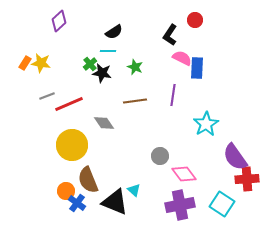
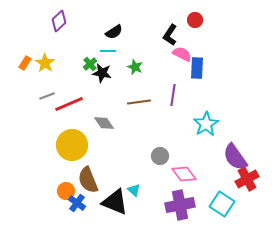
pink semicircle: moved 4 px up
yellow star: moved 4 px right; rotated 24 degrees clockwise
brown line: moved 4 px right, 1 px down
red cross: rotated 25 degrees counterclockwise
